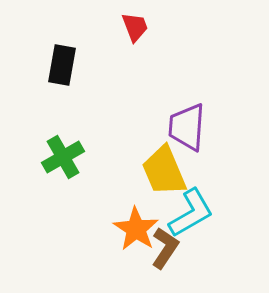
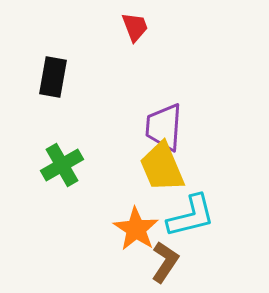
black rectangle: moved 9 px left, 12 px down
purple trapezoid: moved 23 px left
green cross: moved 1 px left, 8 px down
yellow trapezoid: moved 2 px left, 4 px up
cyan L-shape: moved 3 px down; rotated 16 degrees clockwise
brown L-shape: moved 14 px down
